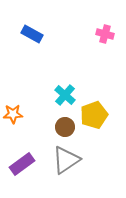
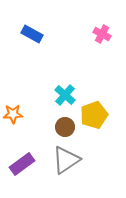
pink cross: moved 3 px left; rotated 12 degrees clockwise
